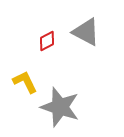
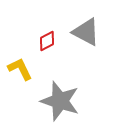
yellow L-shape: moved 5 px left, 13 px up
gray star: moved 6 px up
